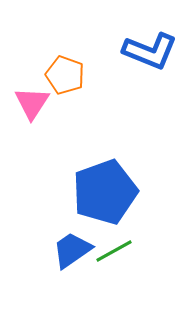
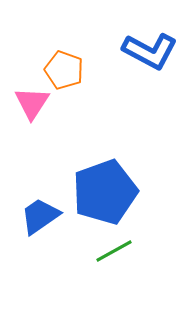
blue L-shape: rotated 6 degrees clockwise
orange pentagon: moved 1 px left, 5 px up
blue trapezoid: moved 32 px left, 34 px up
